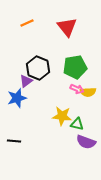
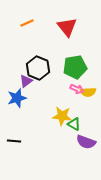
green triangle: moved 3 px left; rotated 16 degrees clockwise
